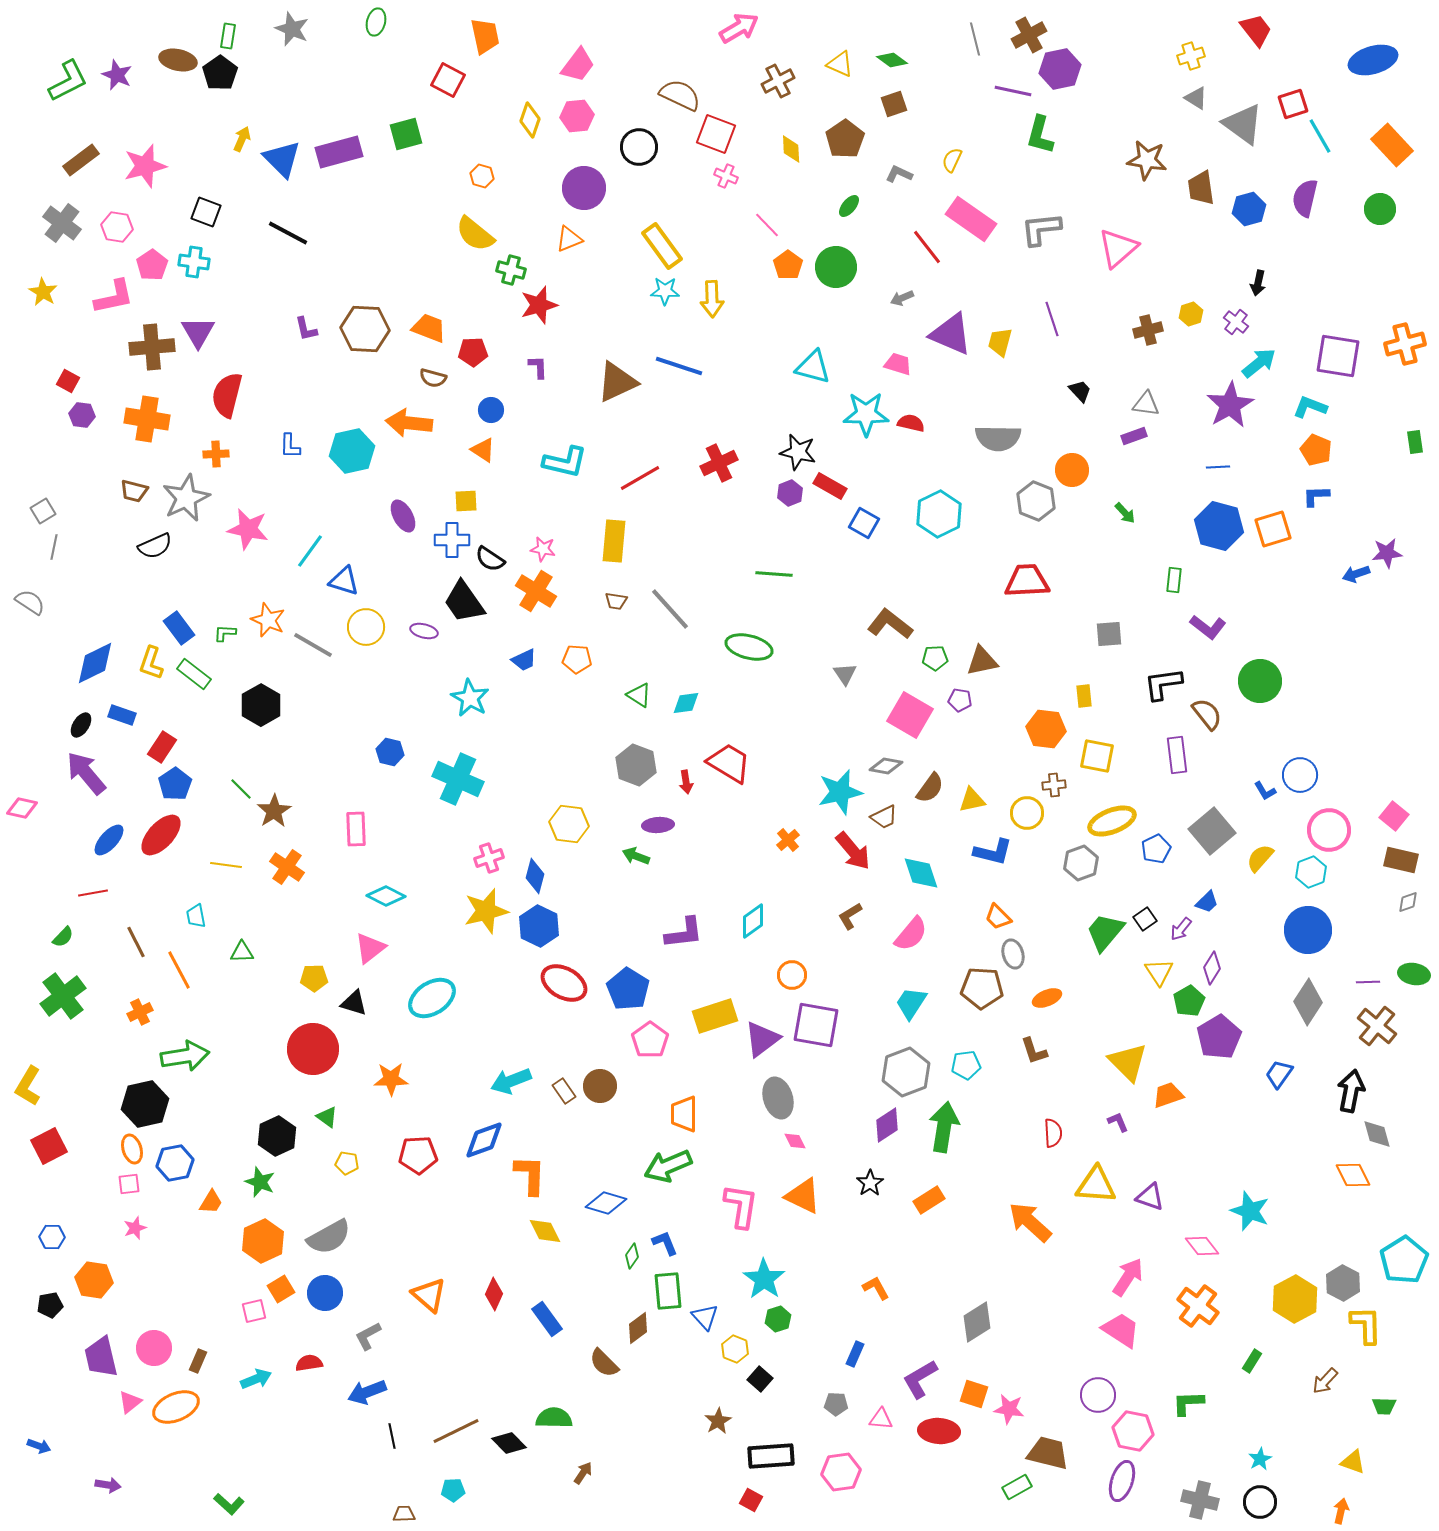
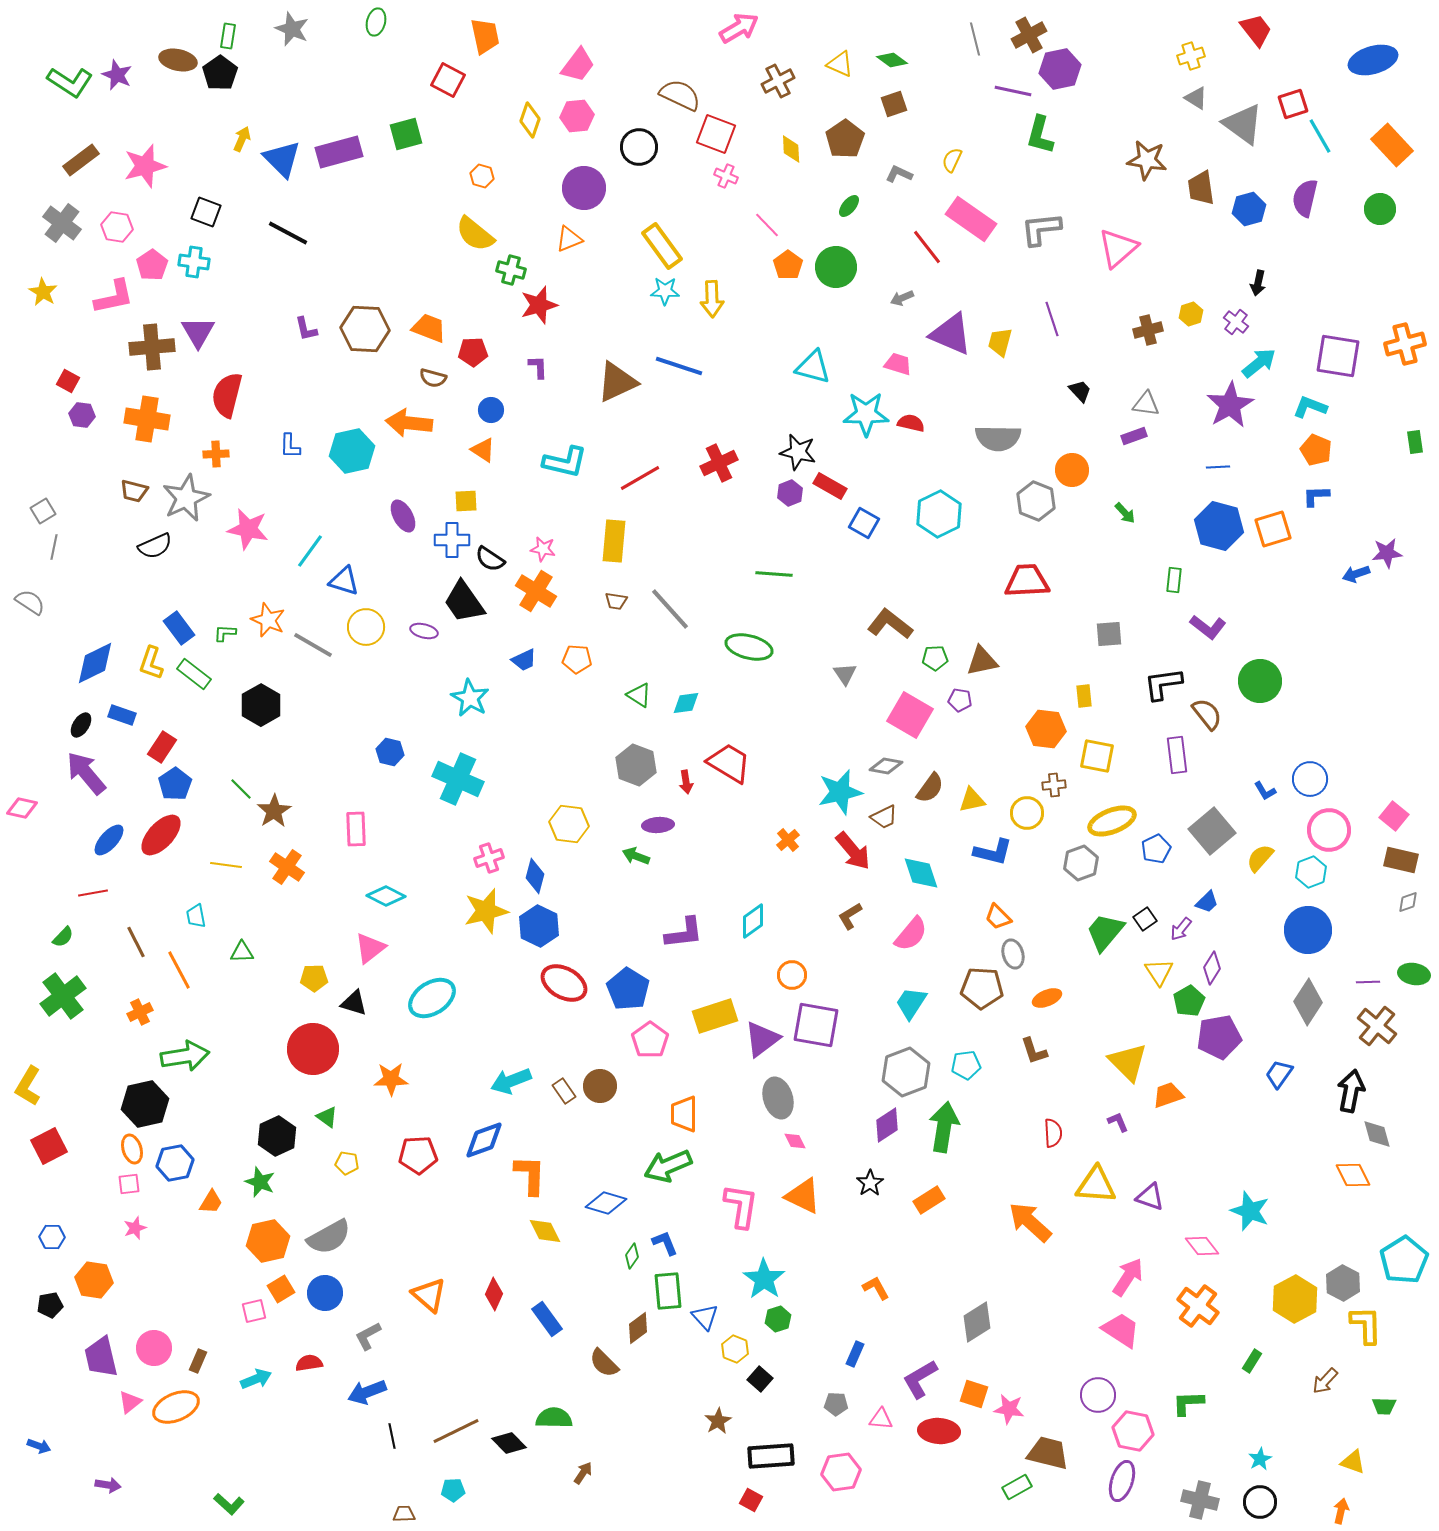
green L-shape at (68, 81): moved 2 px right, 1 px down; rotated 60 degrees clockwise
blue circle at (1300, 775): moved 10 px right, 4 px down
purple pentagon at (1219, 1037): rotated 21 degrees clockwise
orange hexagon at (263, 1241): moved 5 px right; rotated 12 degrees clockwise
